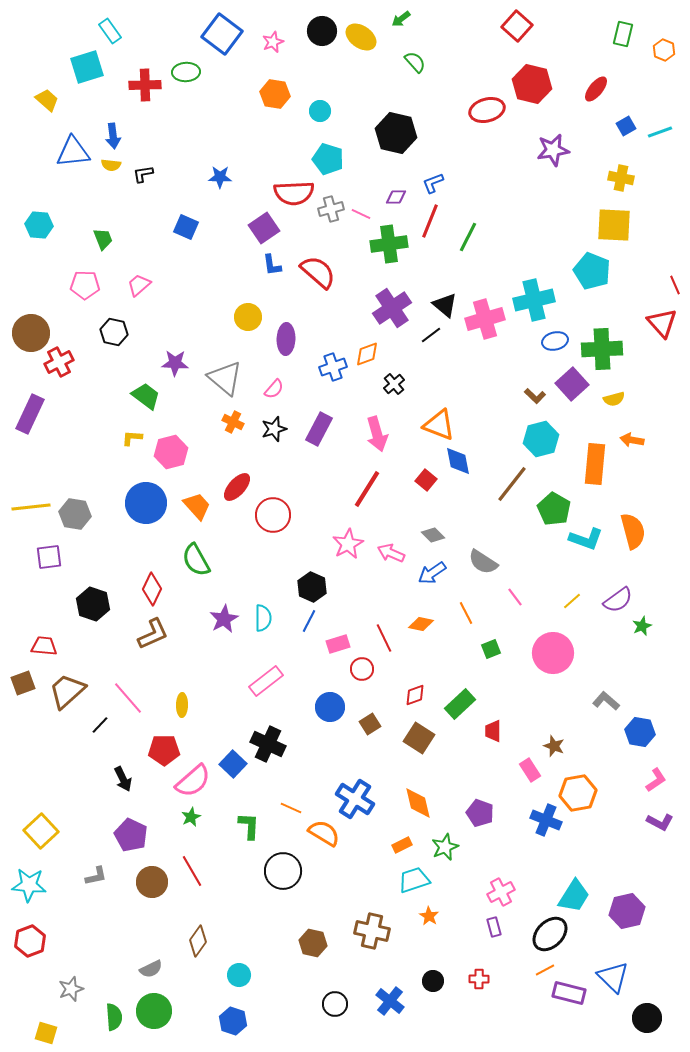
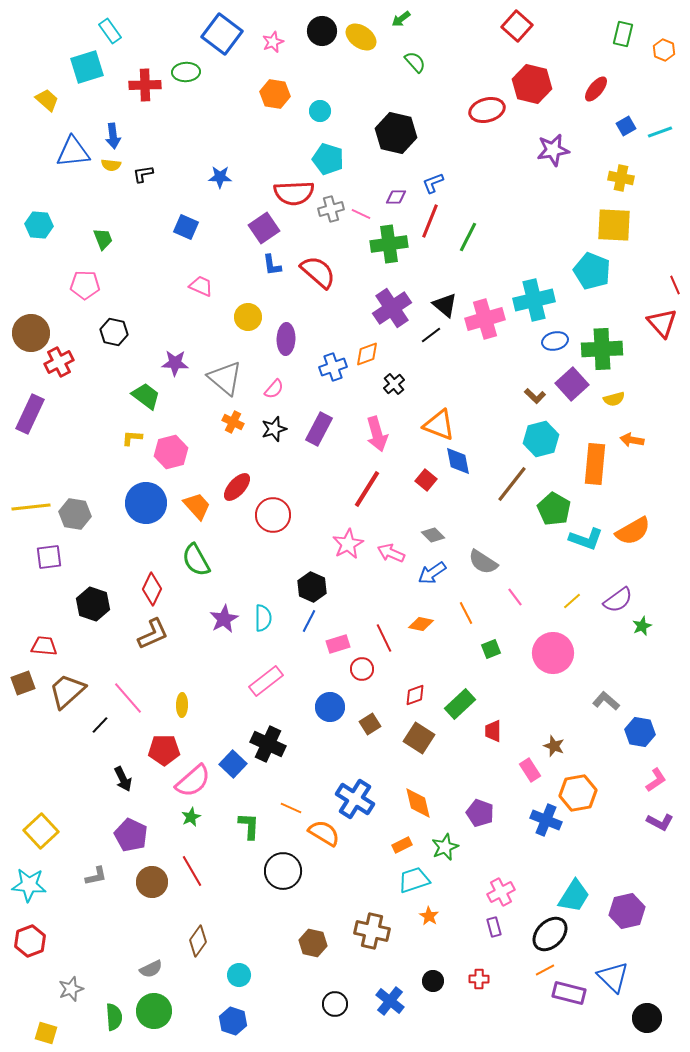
pink trapezoid at (139, 285): moved 62 px right, 1 px down; rotated 65 degrees clockwise
orange semicircle at (633, 531): rotated 75 degrees clockwise
